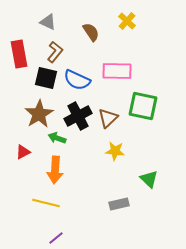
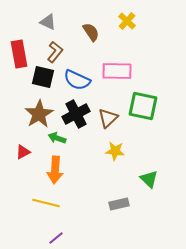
black square: moved 3 px left, 1 px up
black cross: moved 2 px left, 2 px up
